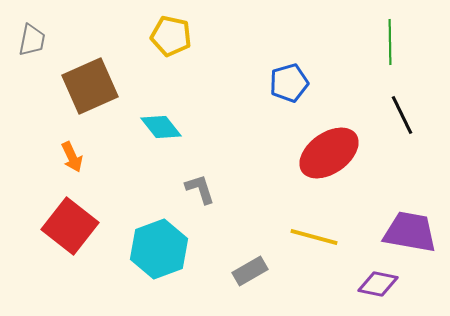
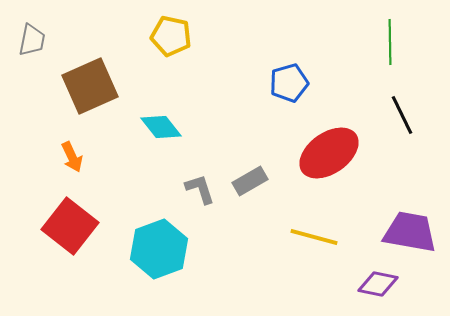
gray rectangle: moved 90 px up
